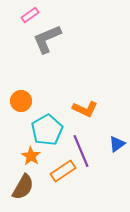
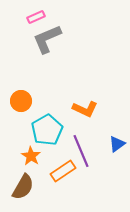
pink rectangle: moved 6 px right, 2 px down; rotated 12 degrees clockwise
